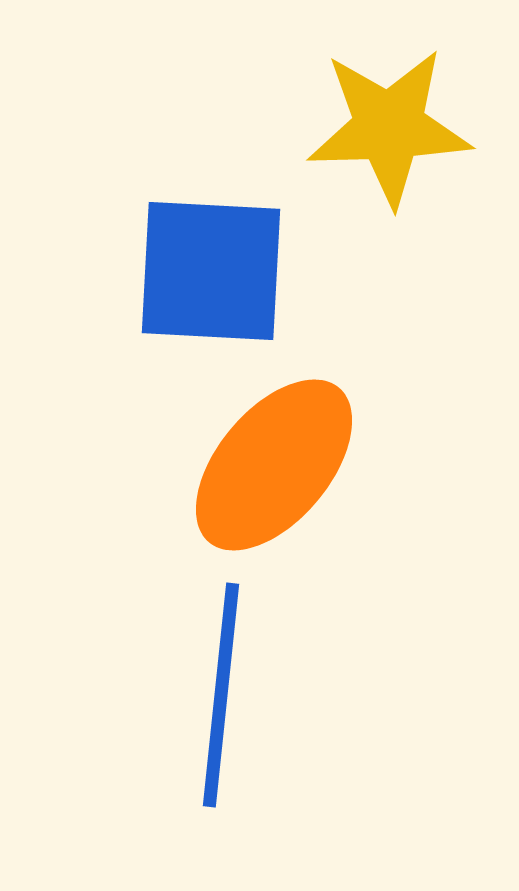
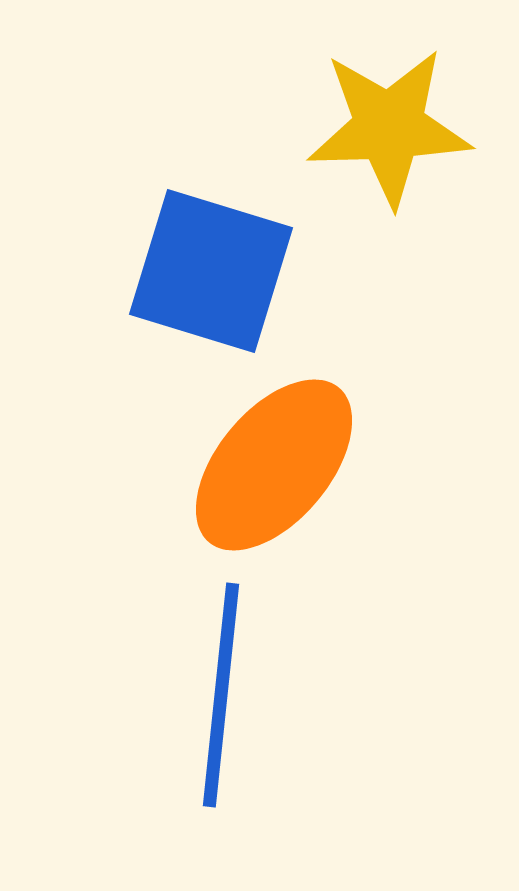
blue square: rotated 14 degrees clockwise
